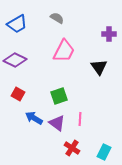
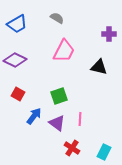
black triangle: rotated 42 degrees counterclockwise
blue arrow: moved 2 px up; rotated 96 degrees clockwise
